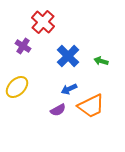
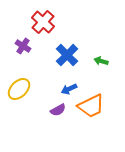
blue cross: moved 1 px left, 1 px up
yellow ellipse: moved 2 px right, 2 px down
